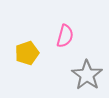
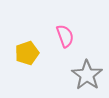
pink semicircle: rotated 35 degrees counterclockwise
